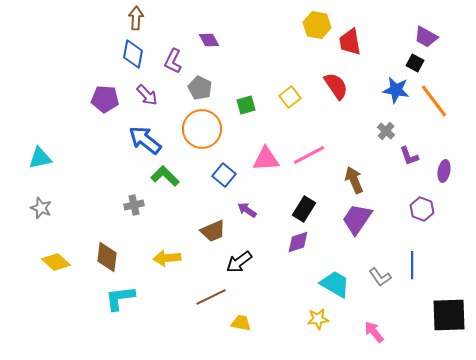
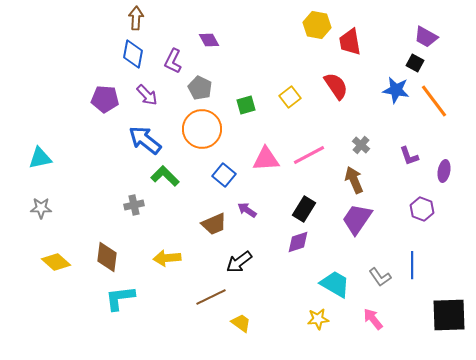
gray cross at (386, 131): moved 25 px left, 14 px down
gray star at (41, 208): rotated 20 degrees counterclockwise
brown trapezoid at (213, 231): moved 1 px right, 7 px up
yellow trapezoid at (241, 323): rotated 25 degrees clockwise
pink arrow at (374, 332): moved 1 px left, 13 px up
